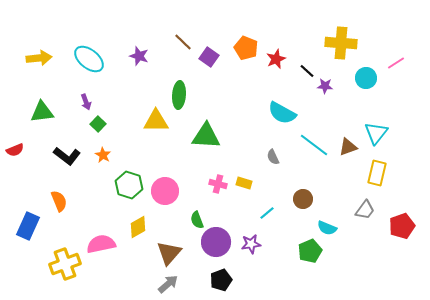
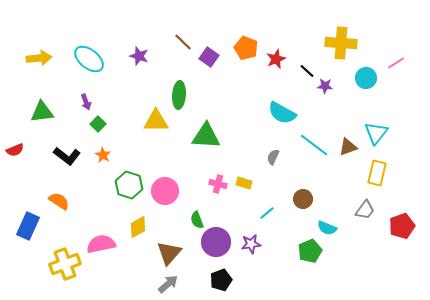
gray semicircle at (273, 157): rotated 49 degrees clockwise
orange semicircle at (59, 201): rotated 35 degrees counterclockwise
